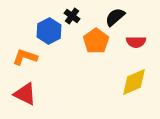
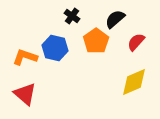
black semicircle: moved 2 px down
blue hexagon: moved 6 px right, 17 px down; rotated 20 degrees counterclockwise
red semicircle: rotated 132 degrees clockwise
red triangle: rotated 15 degrees clockwise
